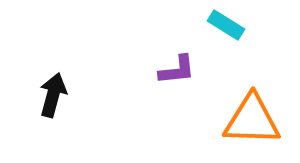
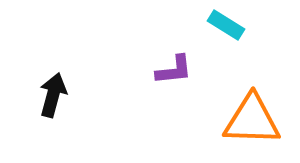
purple L-shape: moved 3 px left
